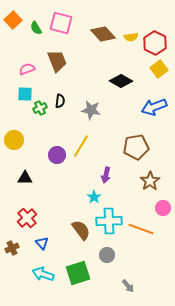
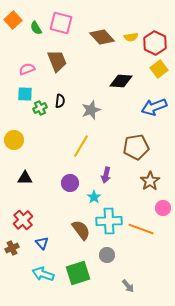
brown diamond: moved 1 px left, 3 px down
black diamond: rotated 25 degrees counterclockwise
gray star: rotated 30 degrees counterclockwise
purple circle: moved 13 px right, 28 px down
red cross: moved 4 px left, 2 px down
